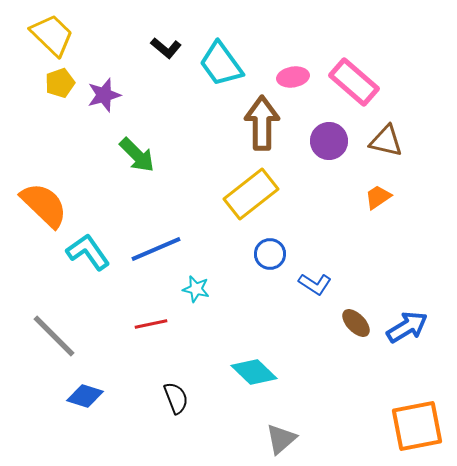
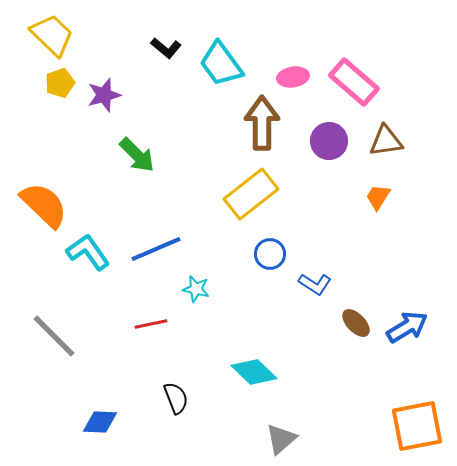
brown triangle: rotated 21 degrees counterclockwise
orange trapezoid: rotated 24 degrees counterclockwise
blue diamond: moved 15 px right, 26 px down; rotated 15 degrees counterclockwise
